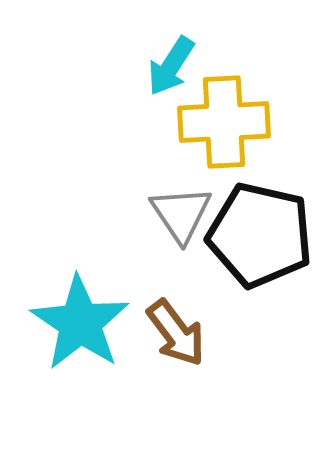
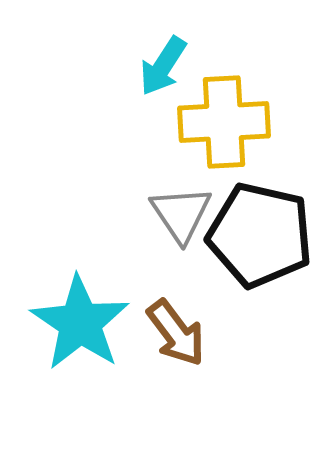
cyan arrow: moved 8 px left
